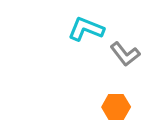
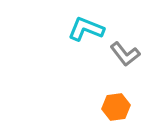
orange hexagon: rotated 8 degrees counterclockwise
